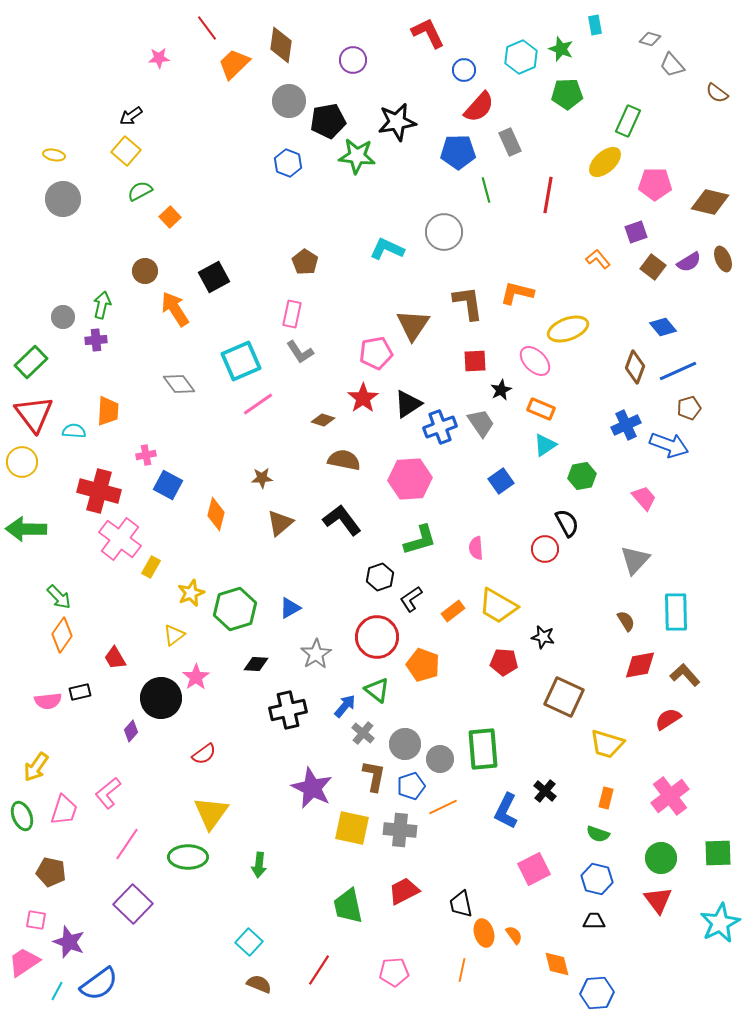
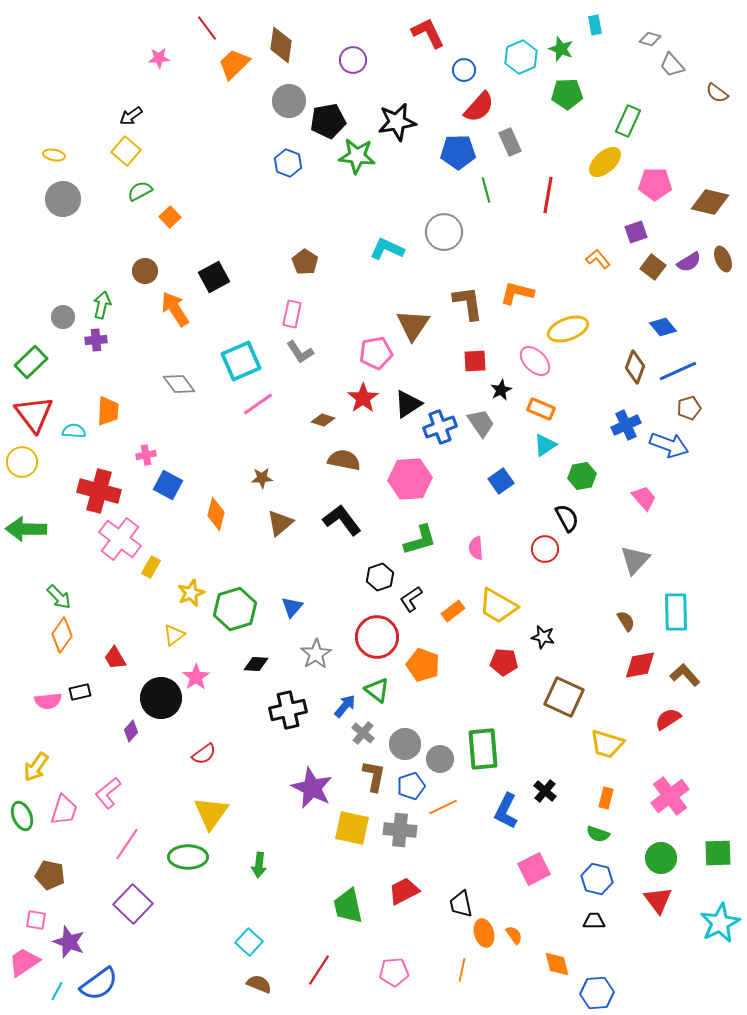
black semicircle at (567, 523): moved 5 px up
blue triangle at (290, 608): moved 2 px right, 1 px up; rotated 20 degrees counterclockwise
brown pentagon at (51, 872): moved 1 px left, 3 px down
